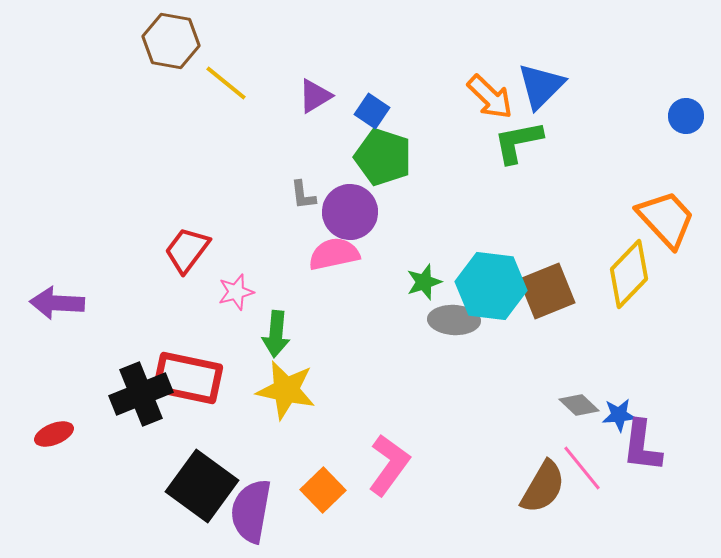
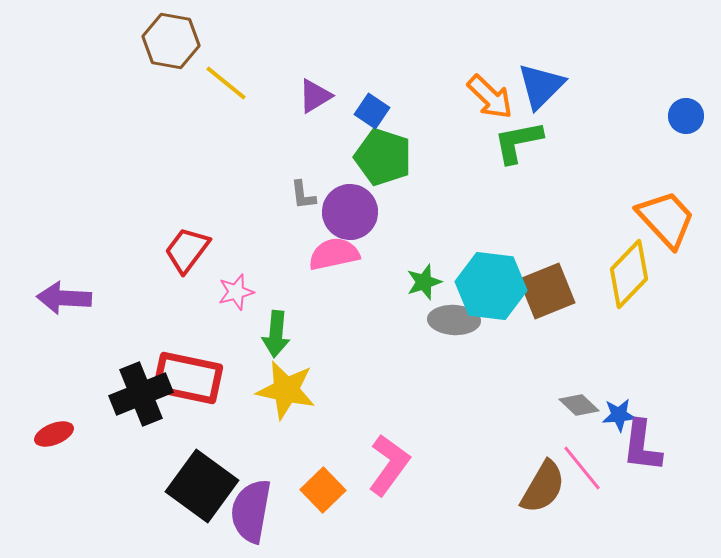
purple arrow: moved 7 px right, 5 px up
